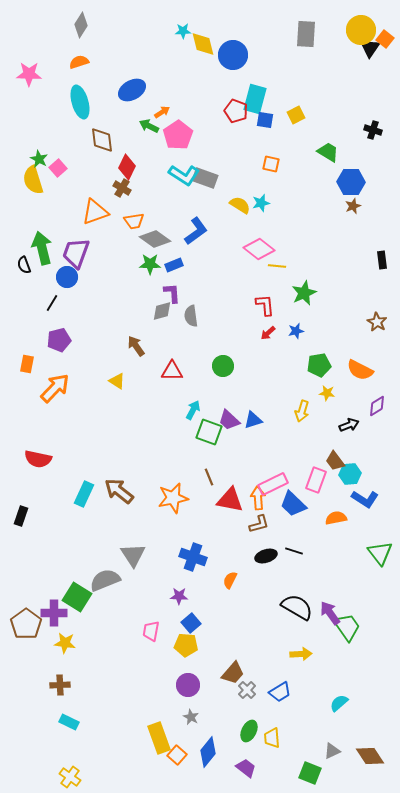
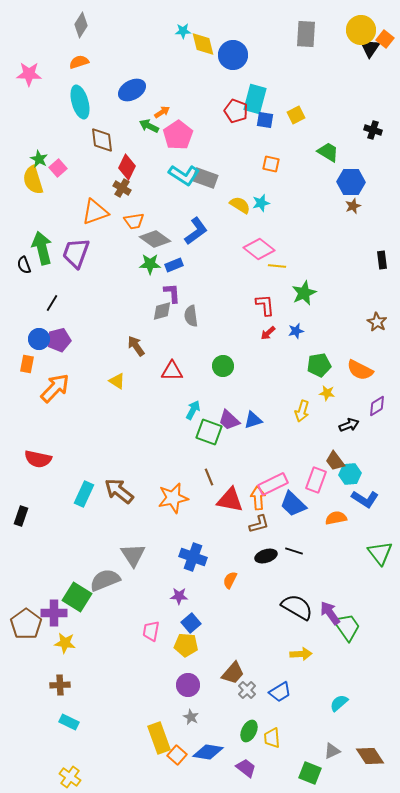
blue circle at (67, 277): moved 28 px left, 62 px down
blue diamond at (208, 752): rotated 60 degrees clockwise
